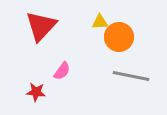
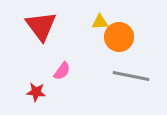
red triangle: rotated 20 degrees counterclockwise
